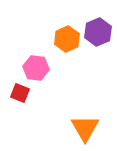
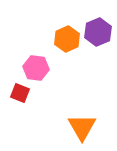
orange triangle: moved 3 px left, 1 px up
